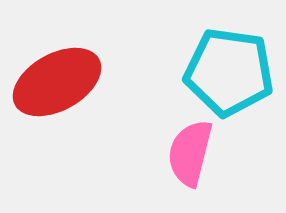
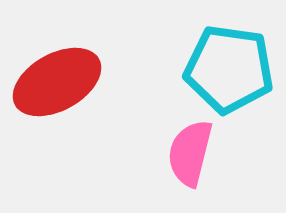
cyan pentagon: moved 3 px up
